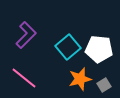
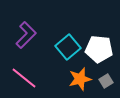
gray square: moved 2 px right, 4 px up
